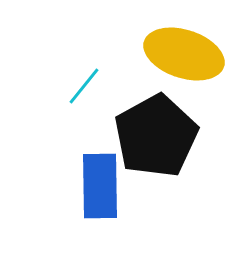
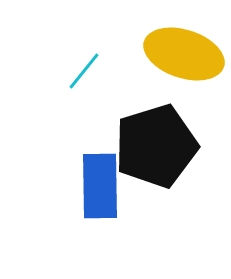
cyan line: moved 15 px up
black pentagon: moved 10 px down; rotated 12 degrees clockwise
